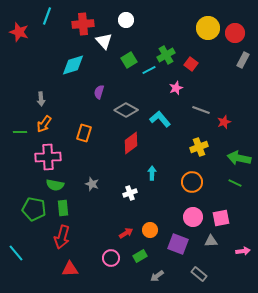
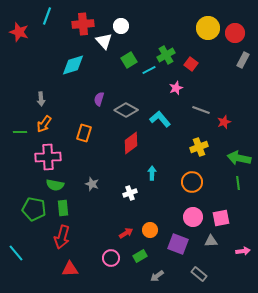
white circle at (126, 20): moved 5 px left, 6 px down
purple semicircle at (99, 92): moved 7 px down
green line at (235, 183): moved 3 px right; rotated 56 degrees clockwise
